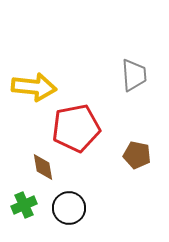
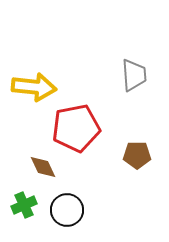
brown pentagon: rotated 12 degrees counterclockwise
brown diamond: rotated 16 degrees counterclockwise
black circle: moved 2 px left, 2 px down
